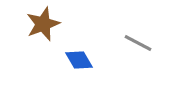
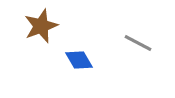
brown star: moved 2 px left, 2 px down
